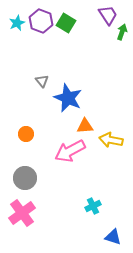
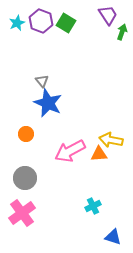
blue star: moved 20 px left, 5 px down
orange triangle: moved 14 px right, 28 px down
